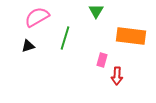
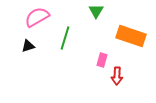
orange rectangle: rotated 12 degrees clockwise
